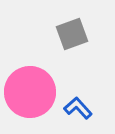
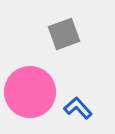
gray square: moved 8 px left
